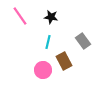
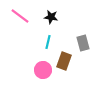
pink line: rotated 18 degrees counterclockwise
gray rectangle: moved 2 px down; rotated 21 degrees clockwise
brown rectangle: rotated 48 degrees clockwise
